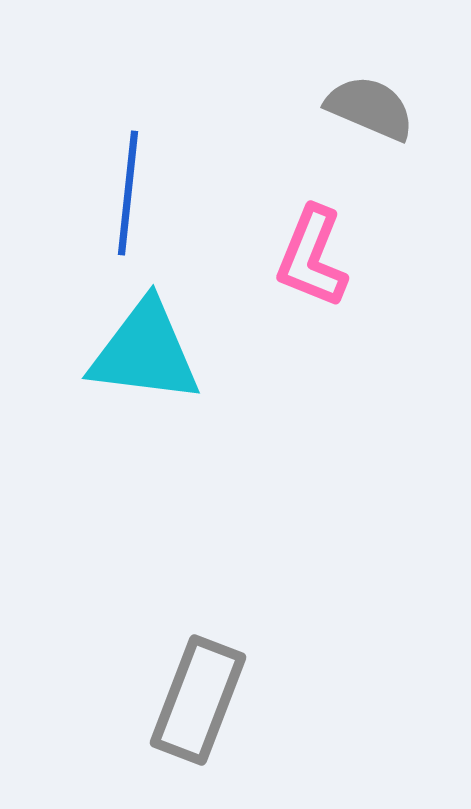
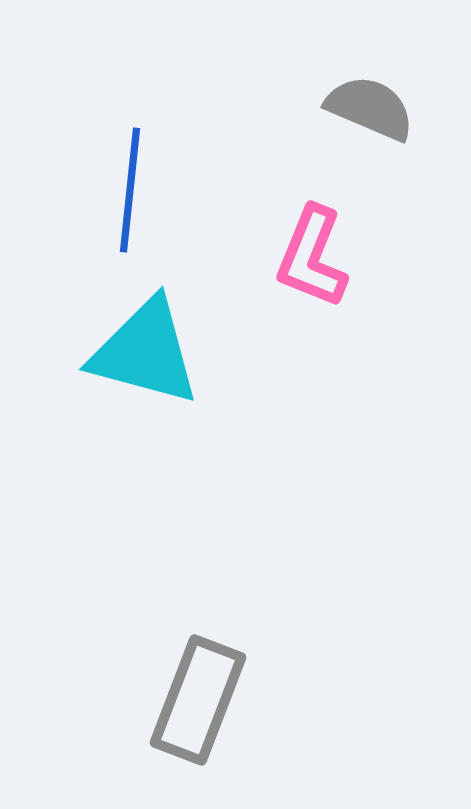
blue line: moved 2 px right, 3 px up
cyan triangle: rotated 8 degrees clockwise
